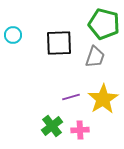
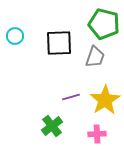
cyan circle: moved 2 px right, 1 px down
yellow star: moved 2 px right, 1 px down
pink cross: moved 17 px right, 4 px down
